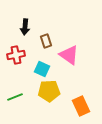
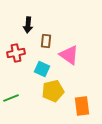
black arrow: moved 3 px right, 2 px up
brown rectangle: rotated 24 degrees clockwise
red cross: moved 2 px up
yellow pentagon: moved 4 px right; rotated 10 degrees counterclockwise
green line: moved 4 px left, 1 px down
orange rectangle: moved 1 px right; rotated 18 degrees clockwise
